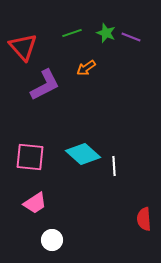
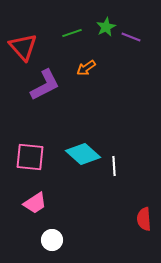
green star: moved 6 px up; rotated 24 degrees clockwise
